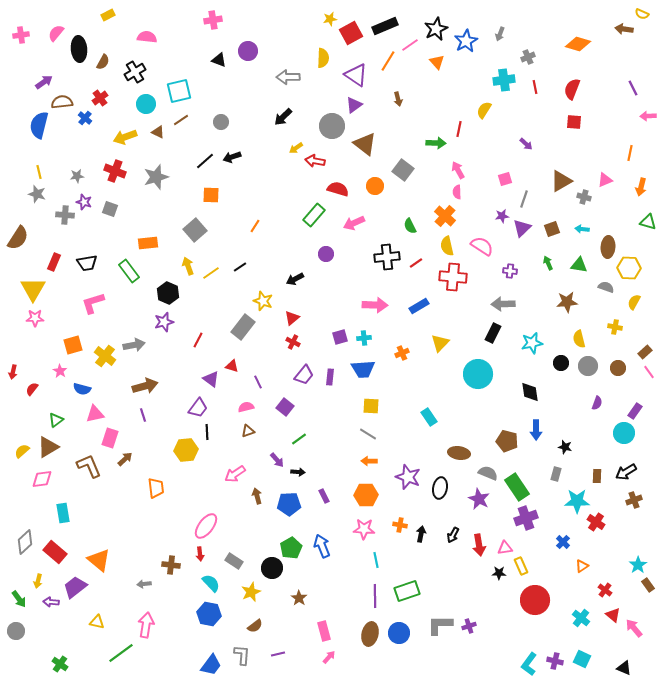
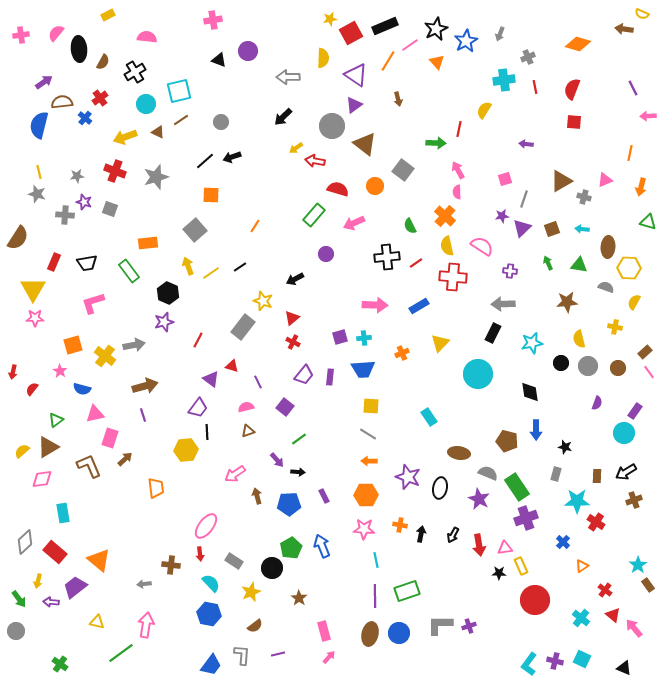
purple arrow at (526, 144): rotated 144 degrees clockwise
